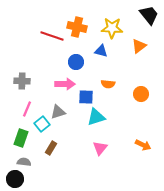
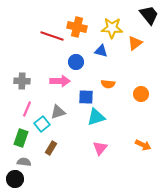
orange triangle: moved 4 px left, 3 px up
pink arrow: moved 5 px left, 3 px up
